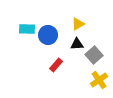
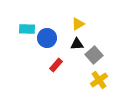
blue circle: moved 1 px left, 3 px down
